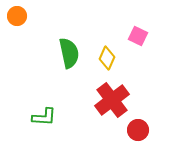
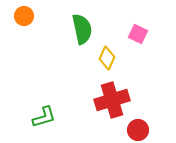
orange circle: moved 7 px right
pink square: moved 2 px up
green semicircle: moved 13 px right, 24 px up
red cross: rotated 20 degrees clockwise
green L-shape: rotated 20 degrees counterclockwise
